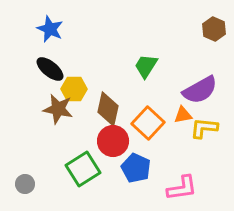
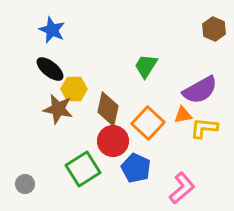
blue star: moved 2 px right, 1 px down
pink L-shape: rotated 32 degrees counterclockwise
